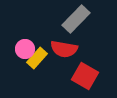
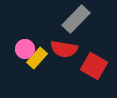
red square: moved 9 px right, 10 px up
